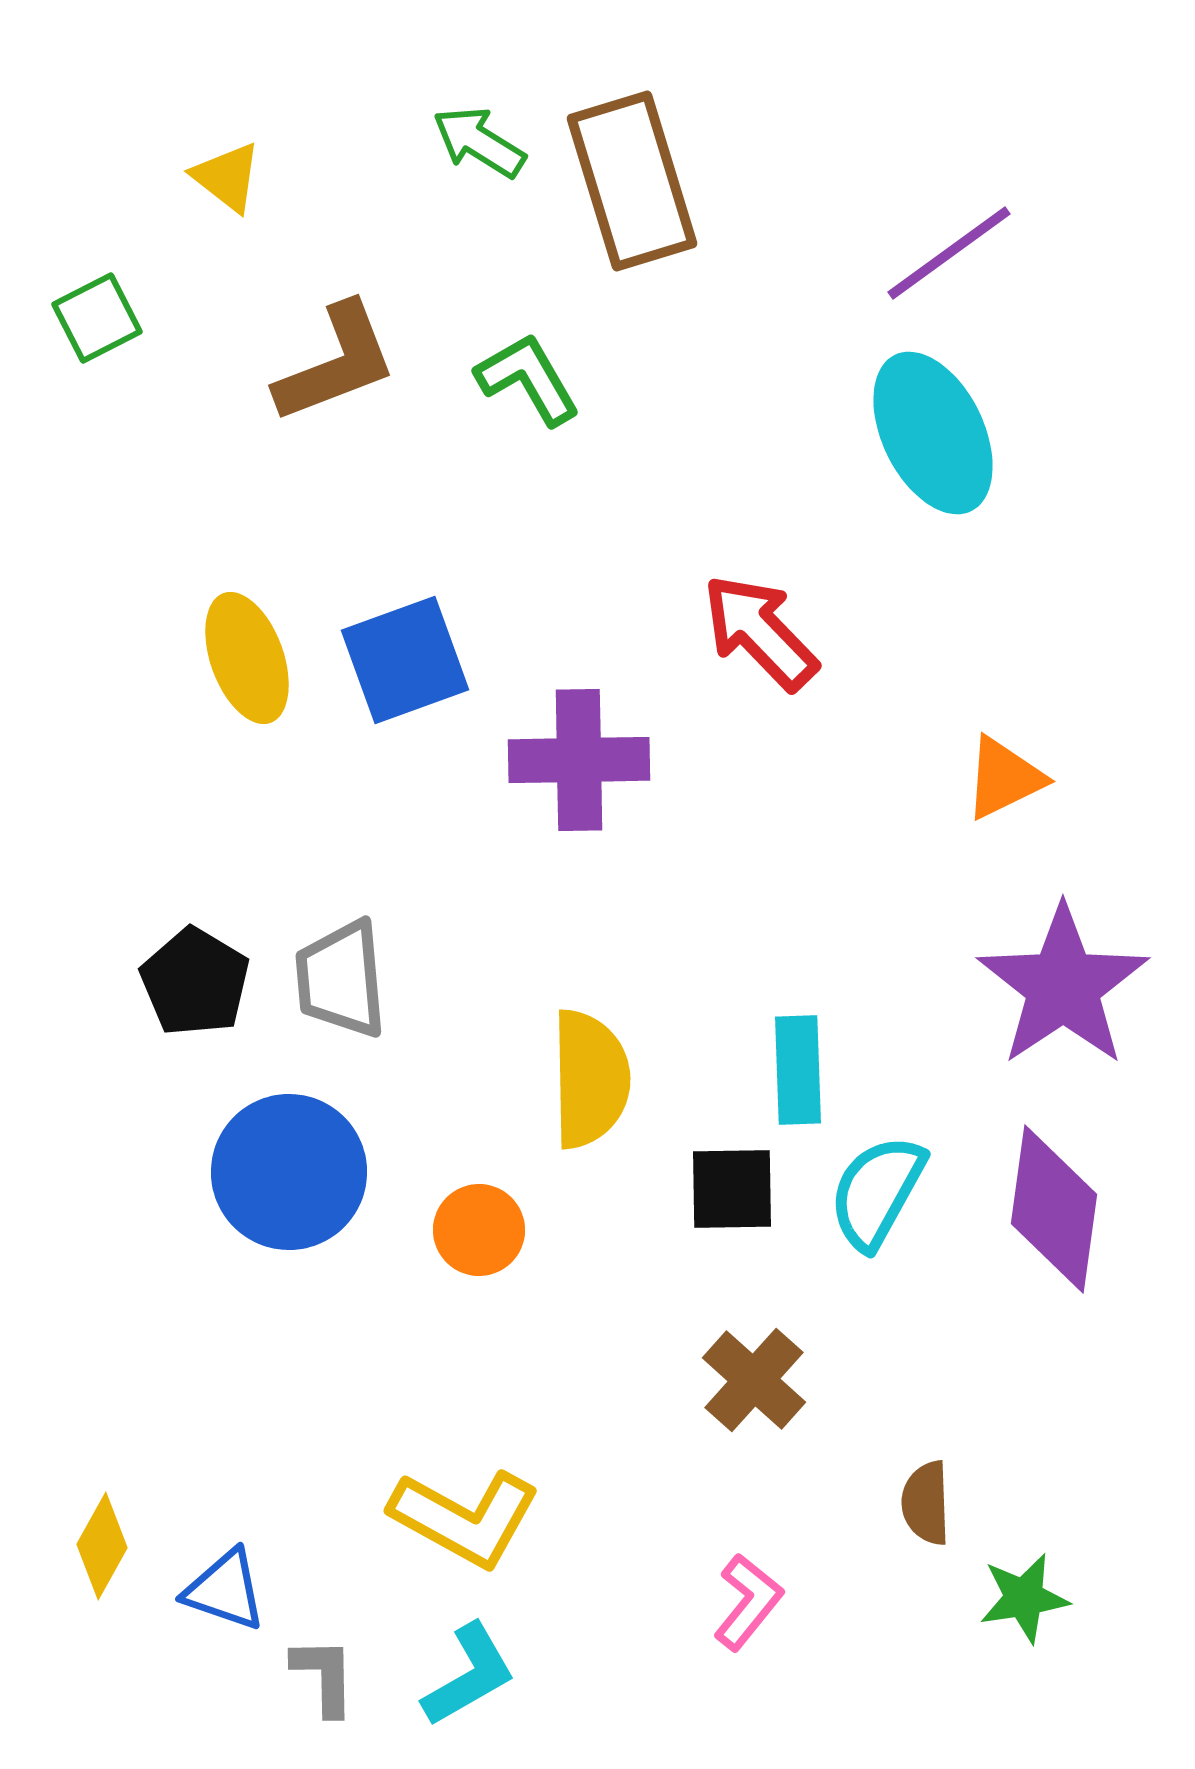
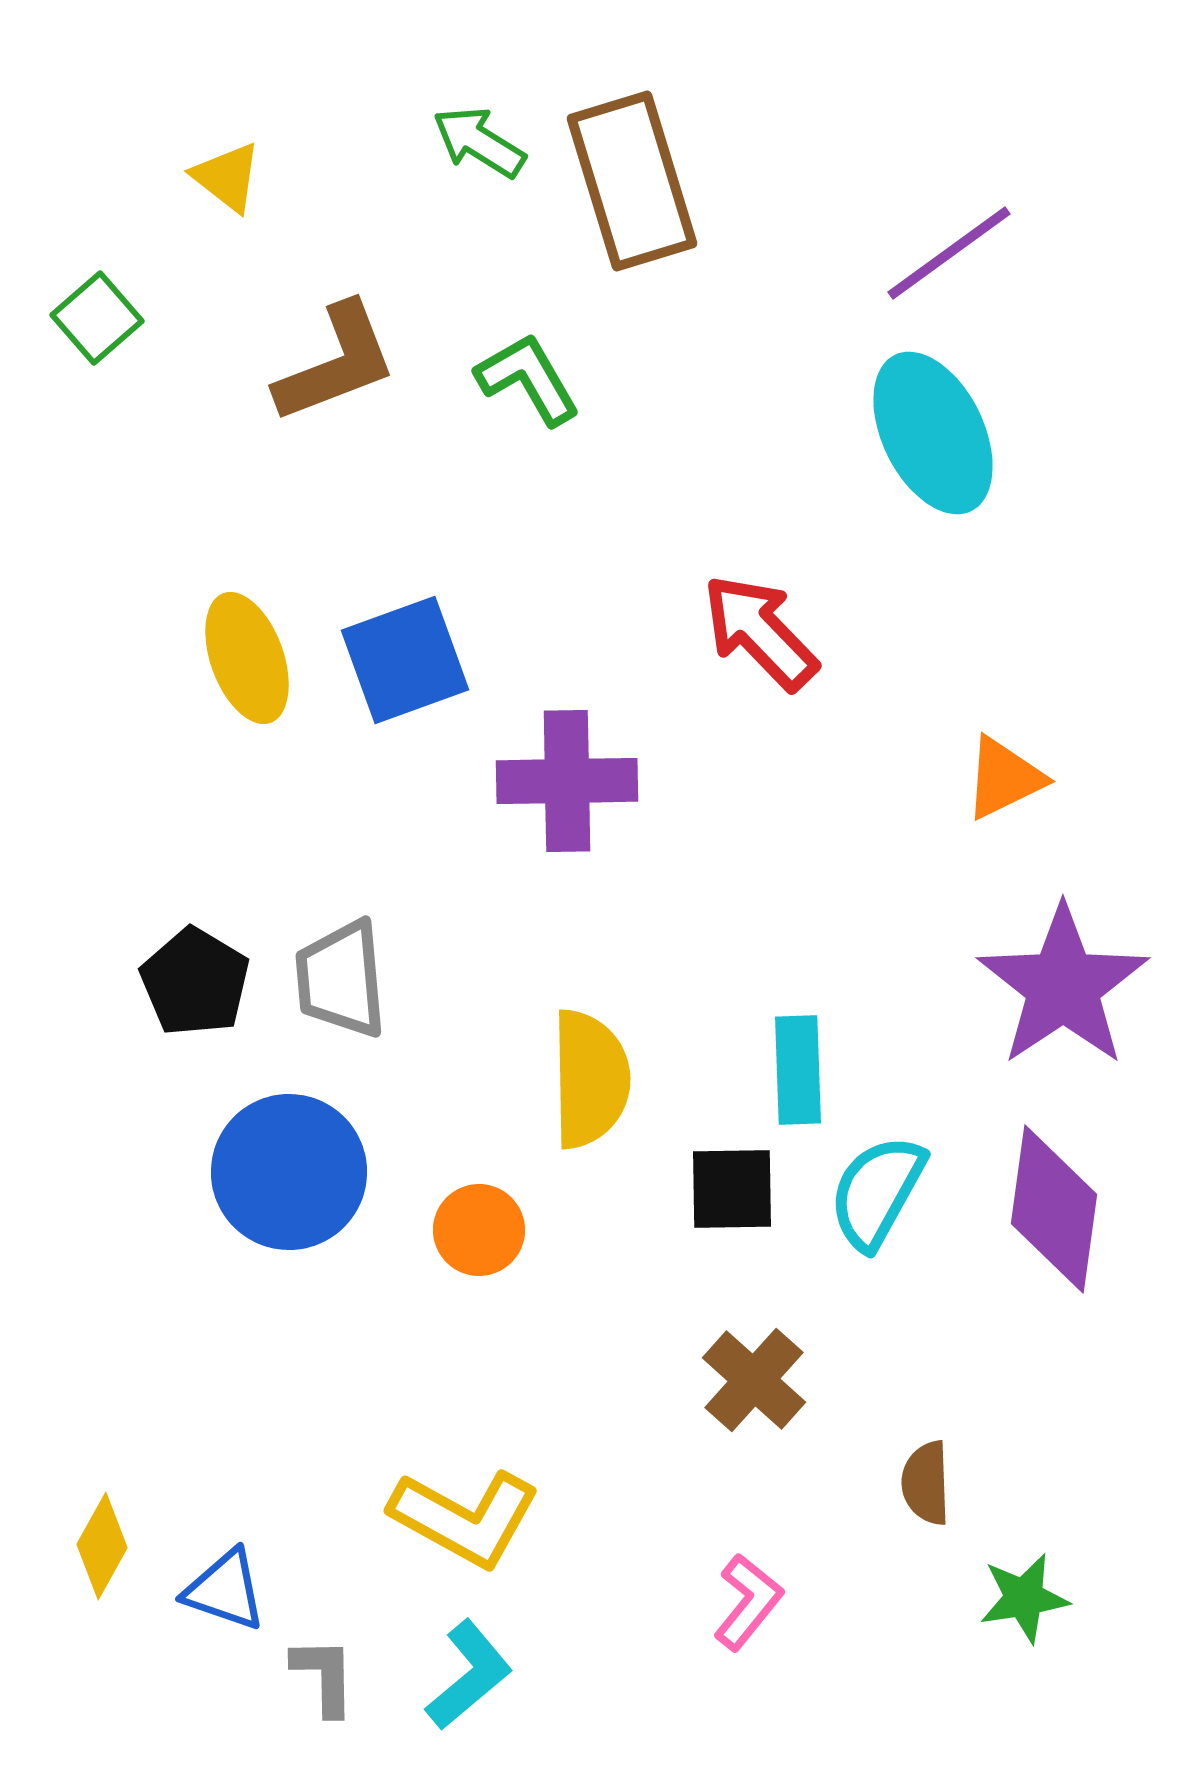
green square: rotated 14 degrees counterclockwise
purple cross: moved 12 px left, 21 px down
brown semicircle: moved 20 px up
cyan L-shape: rotated 10 degrees counterclockwise
